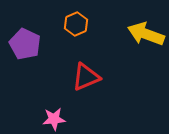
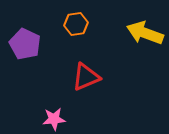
orange hexagon: rotated 15 degrees clockwise
yellow arrow: moved 1 px left, 1 px up
